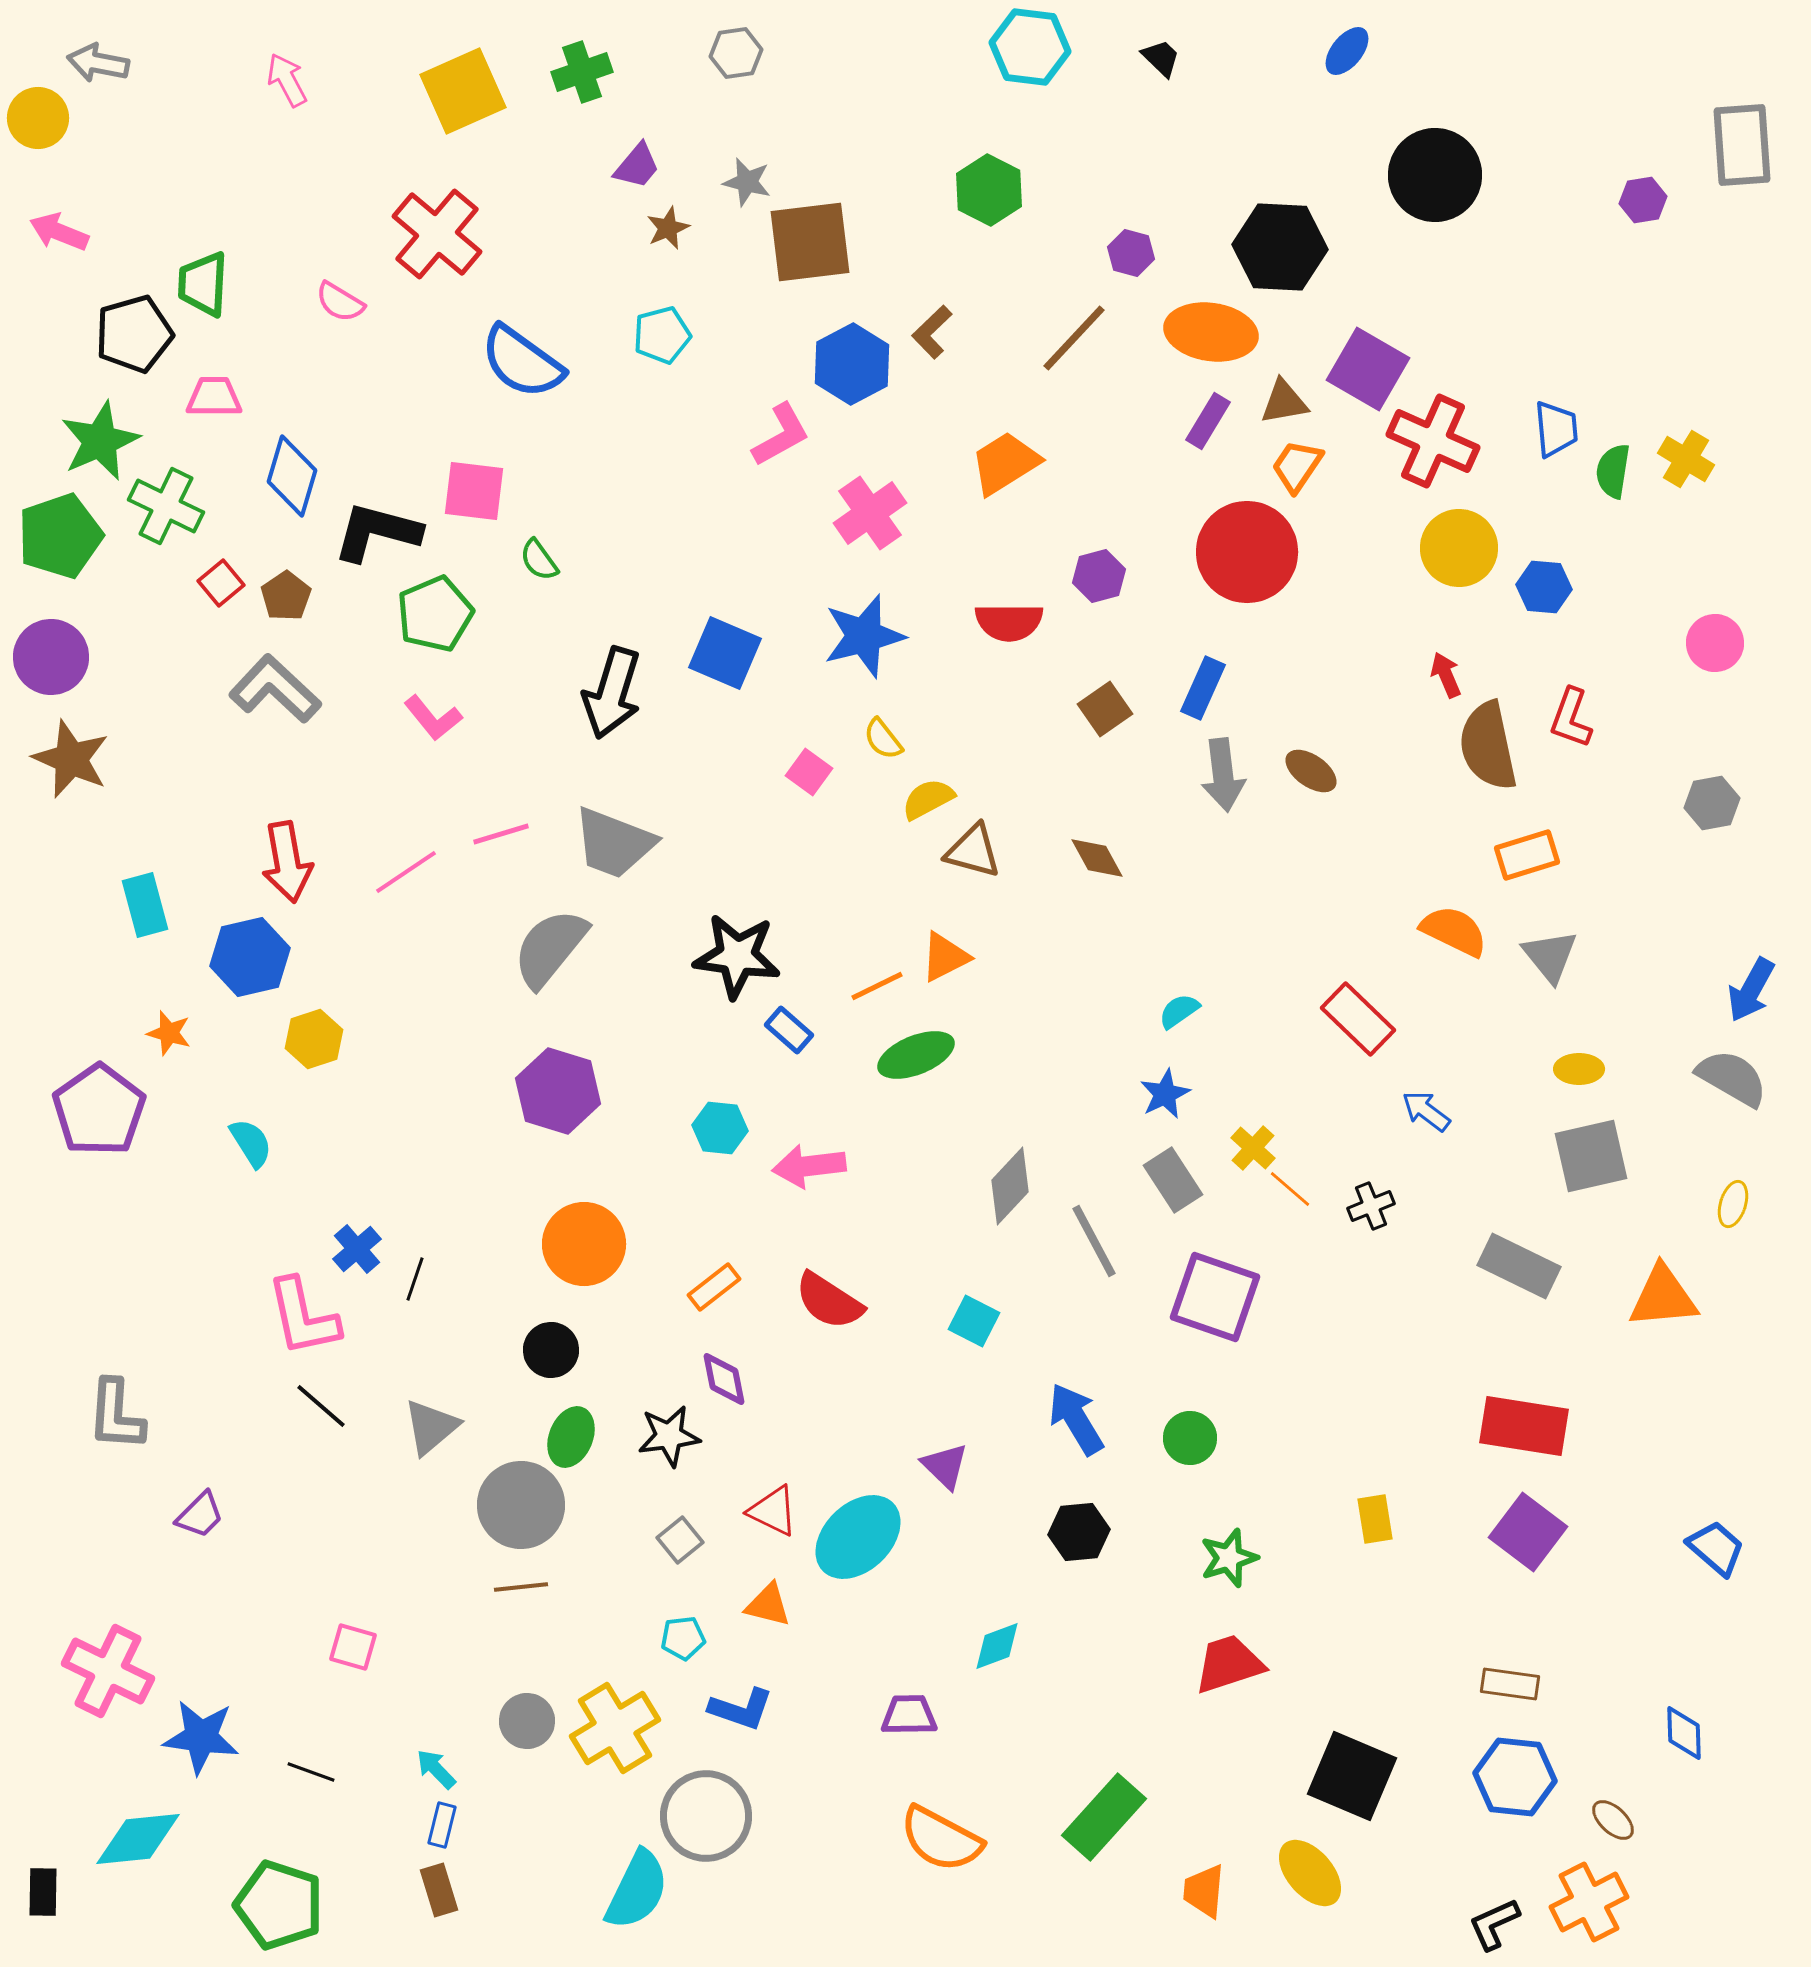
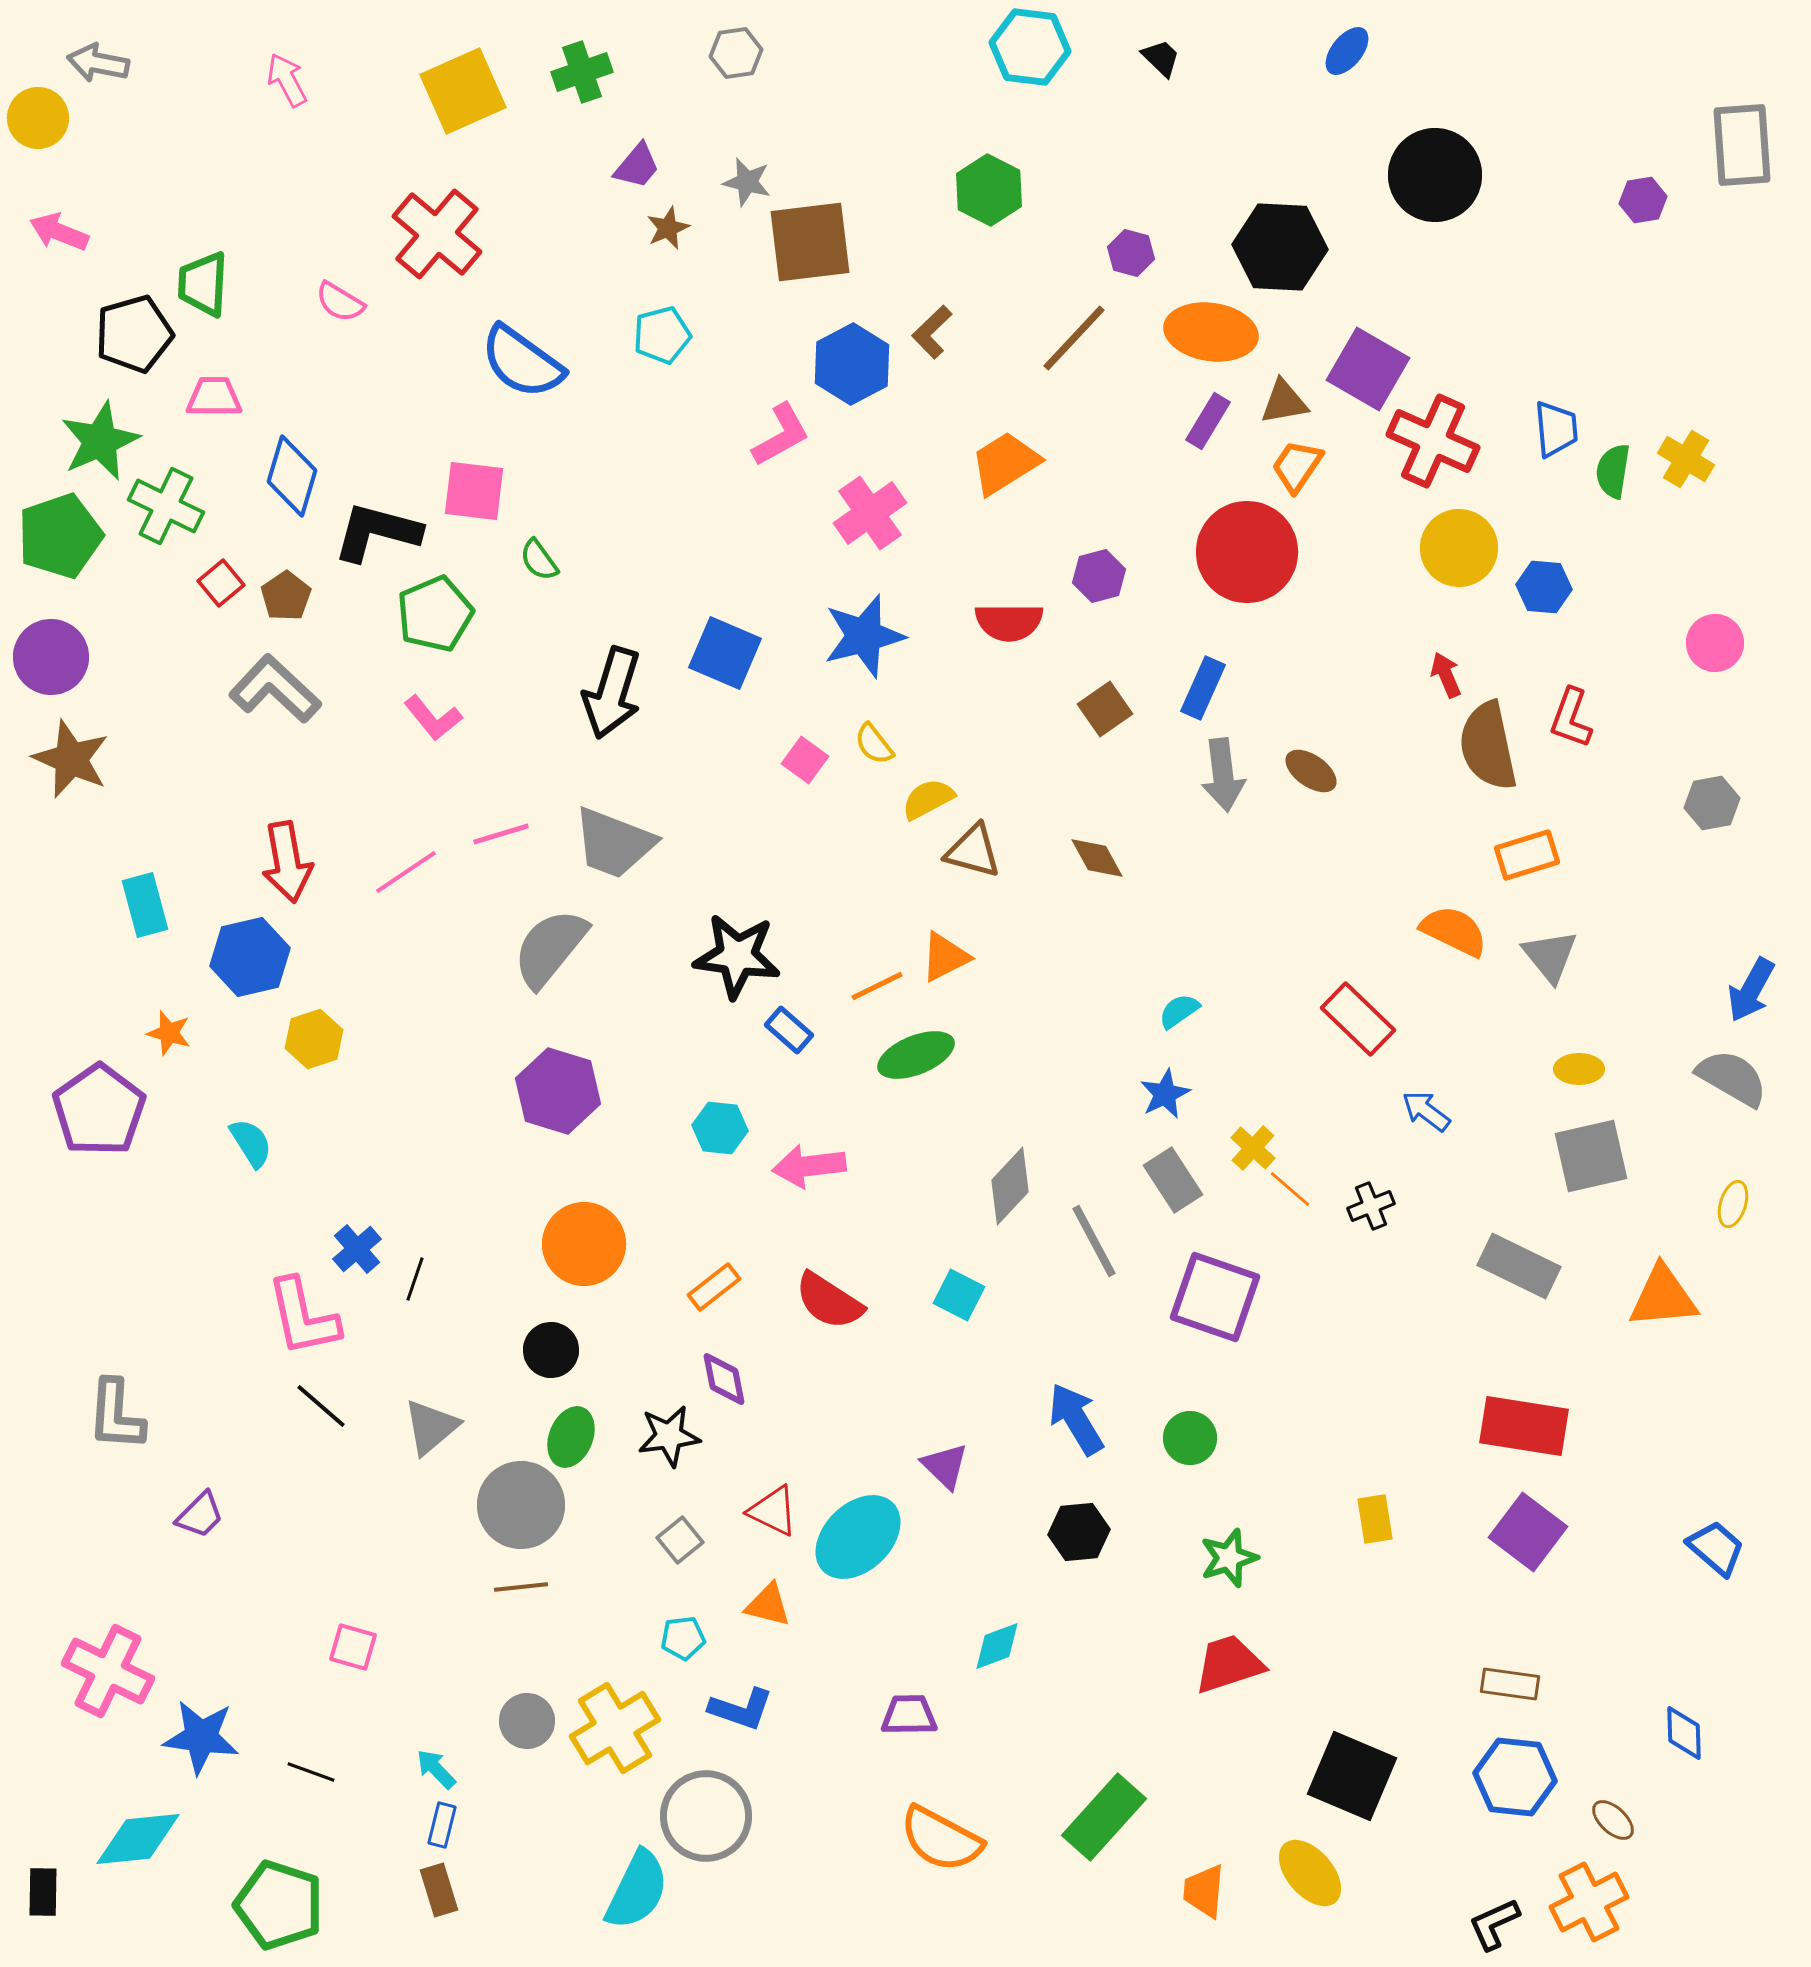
yellow semicircle at (883, 739): moved 9 px left, 5 px down
pink square at (809, 772): moved 4 px left, 12 px up
cyan square at (974, 1321): moved 15 px left, 26 px up
